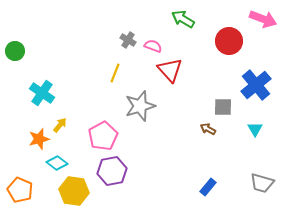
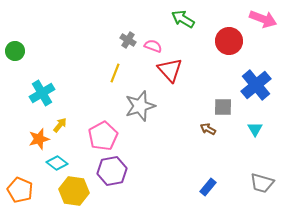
cyan cross: rotated 25 degrees clockwise
